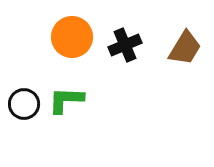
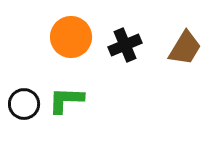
orange circle: moved 1 px left
